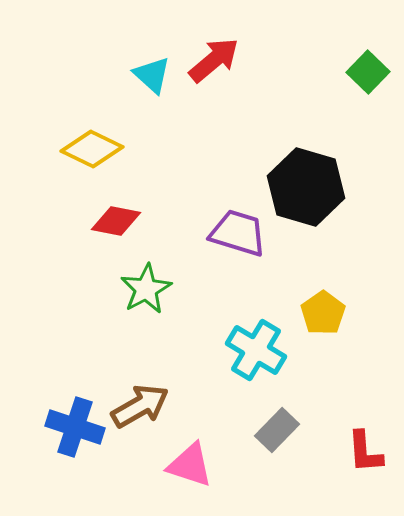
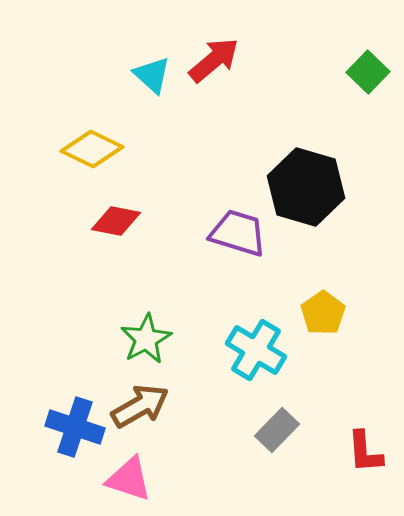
green star: moved 50 px down
pink triangle: moved 61 px left, 14 px down
